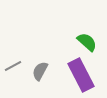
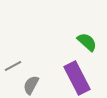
gray semicircle: moved 9 px left, 14 px down
purple rectangle: moved 4 px left, 3 px down
